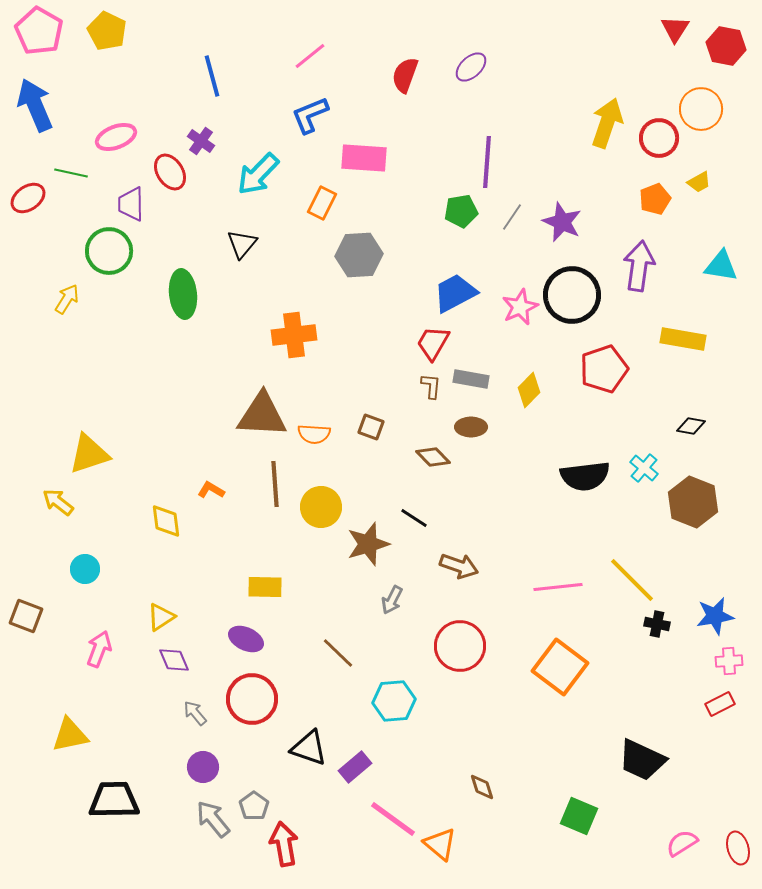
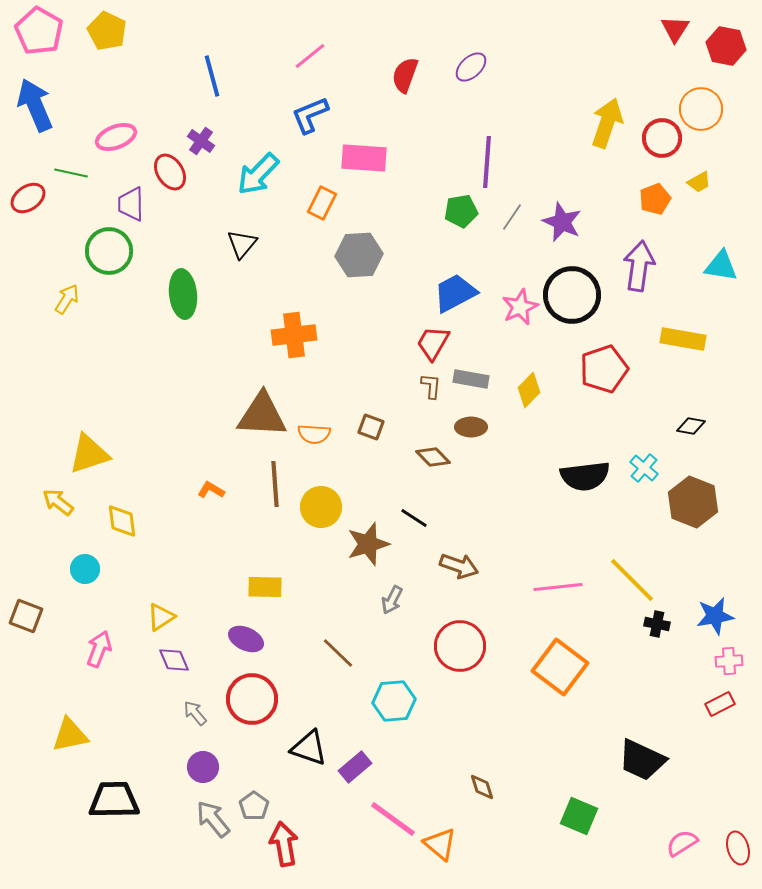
red circle at (659, 138): moved 3 px right
yellow diamond at (166, 521): moved 44 px left
